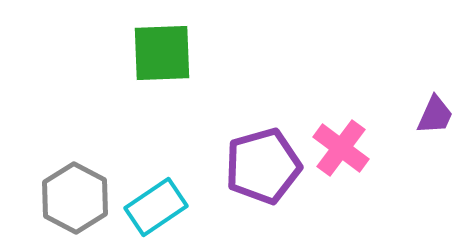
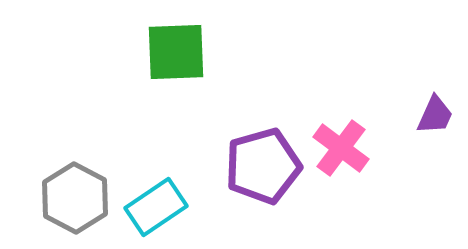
green square: moved 14 px right, 1 px up
